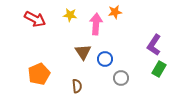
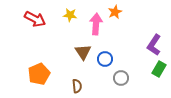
orange star: rotated 16 degrees counterclockwise
